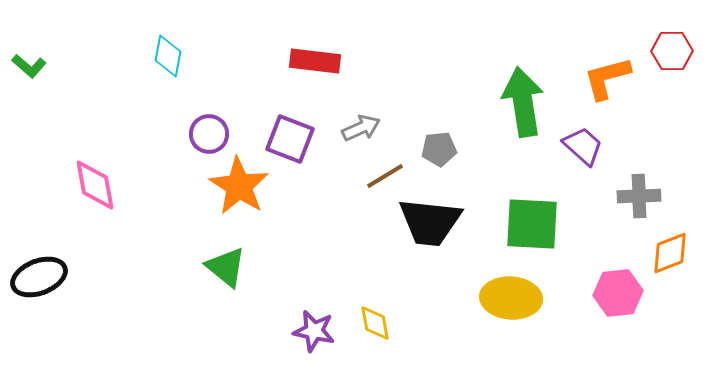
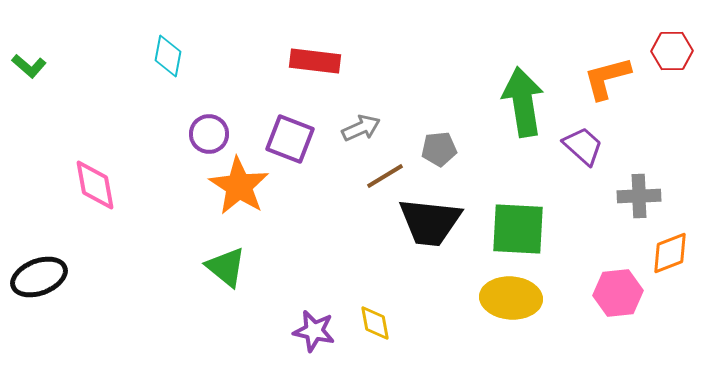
green square: moved 14 px left, 5 px down
